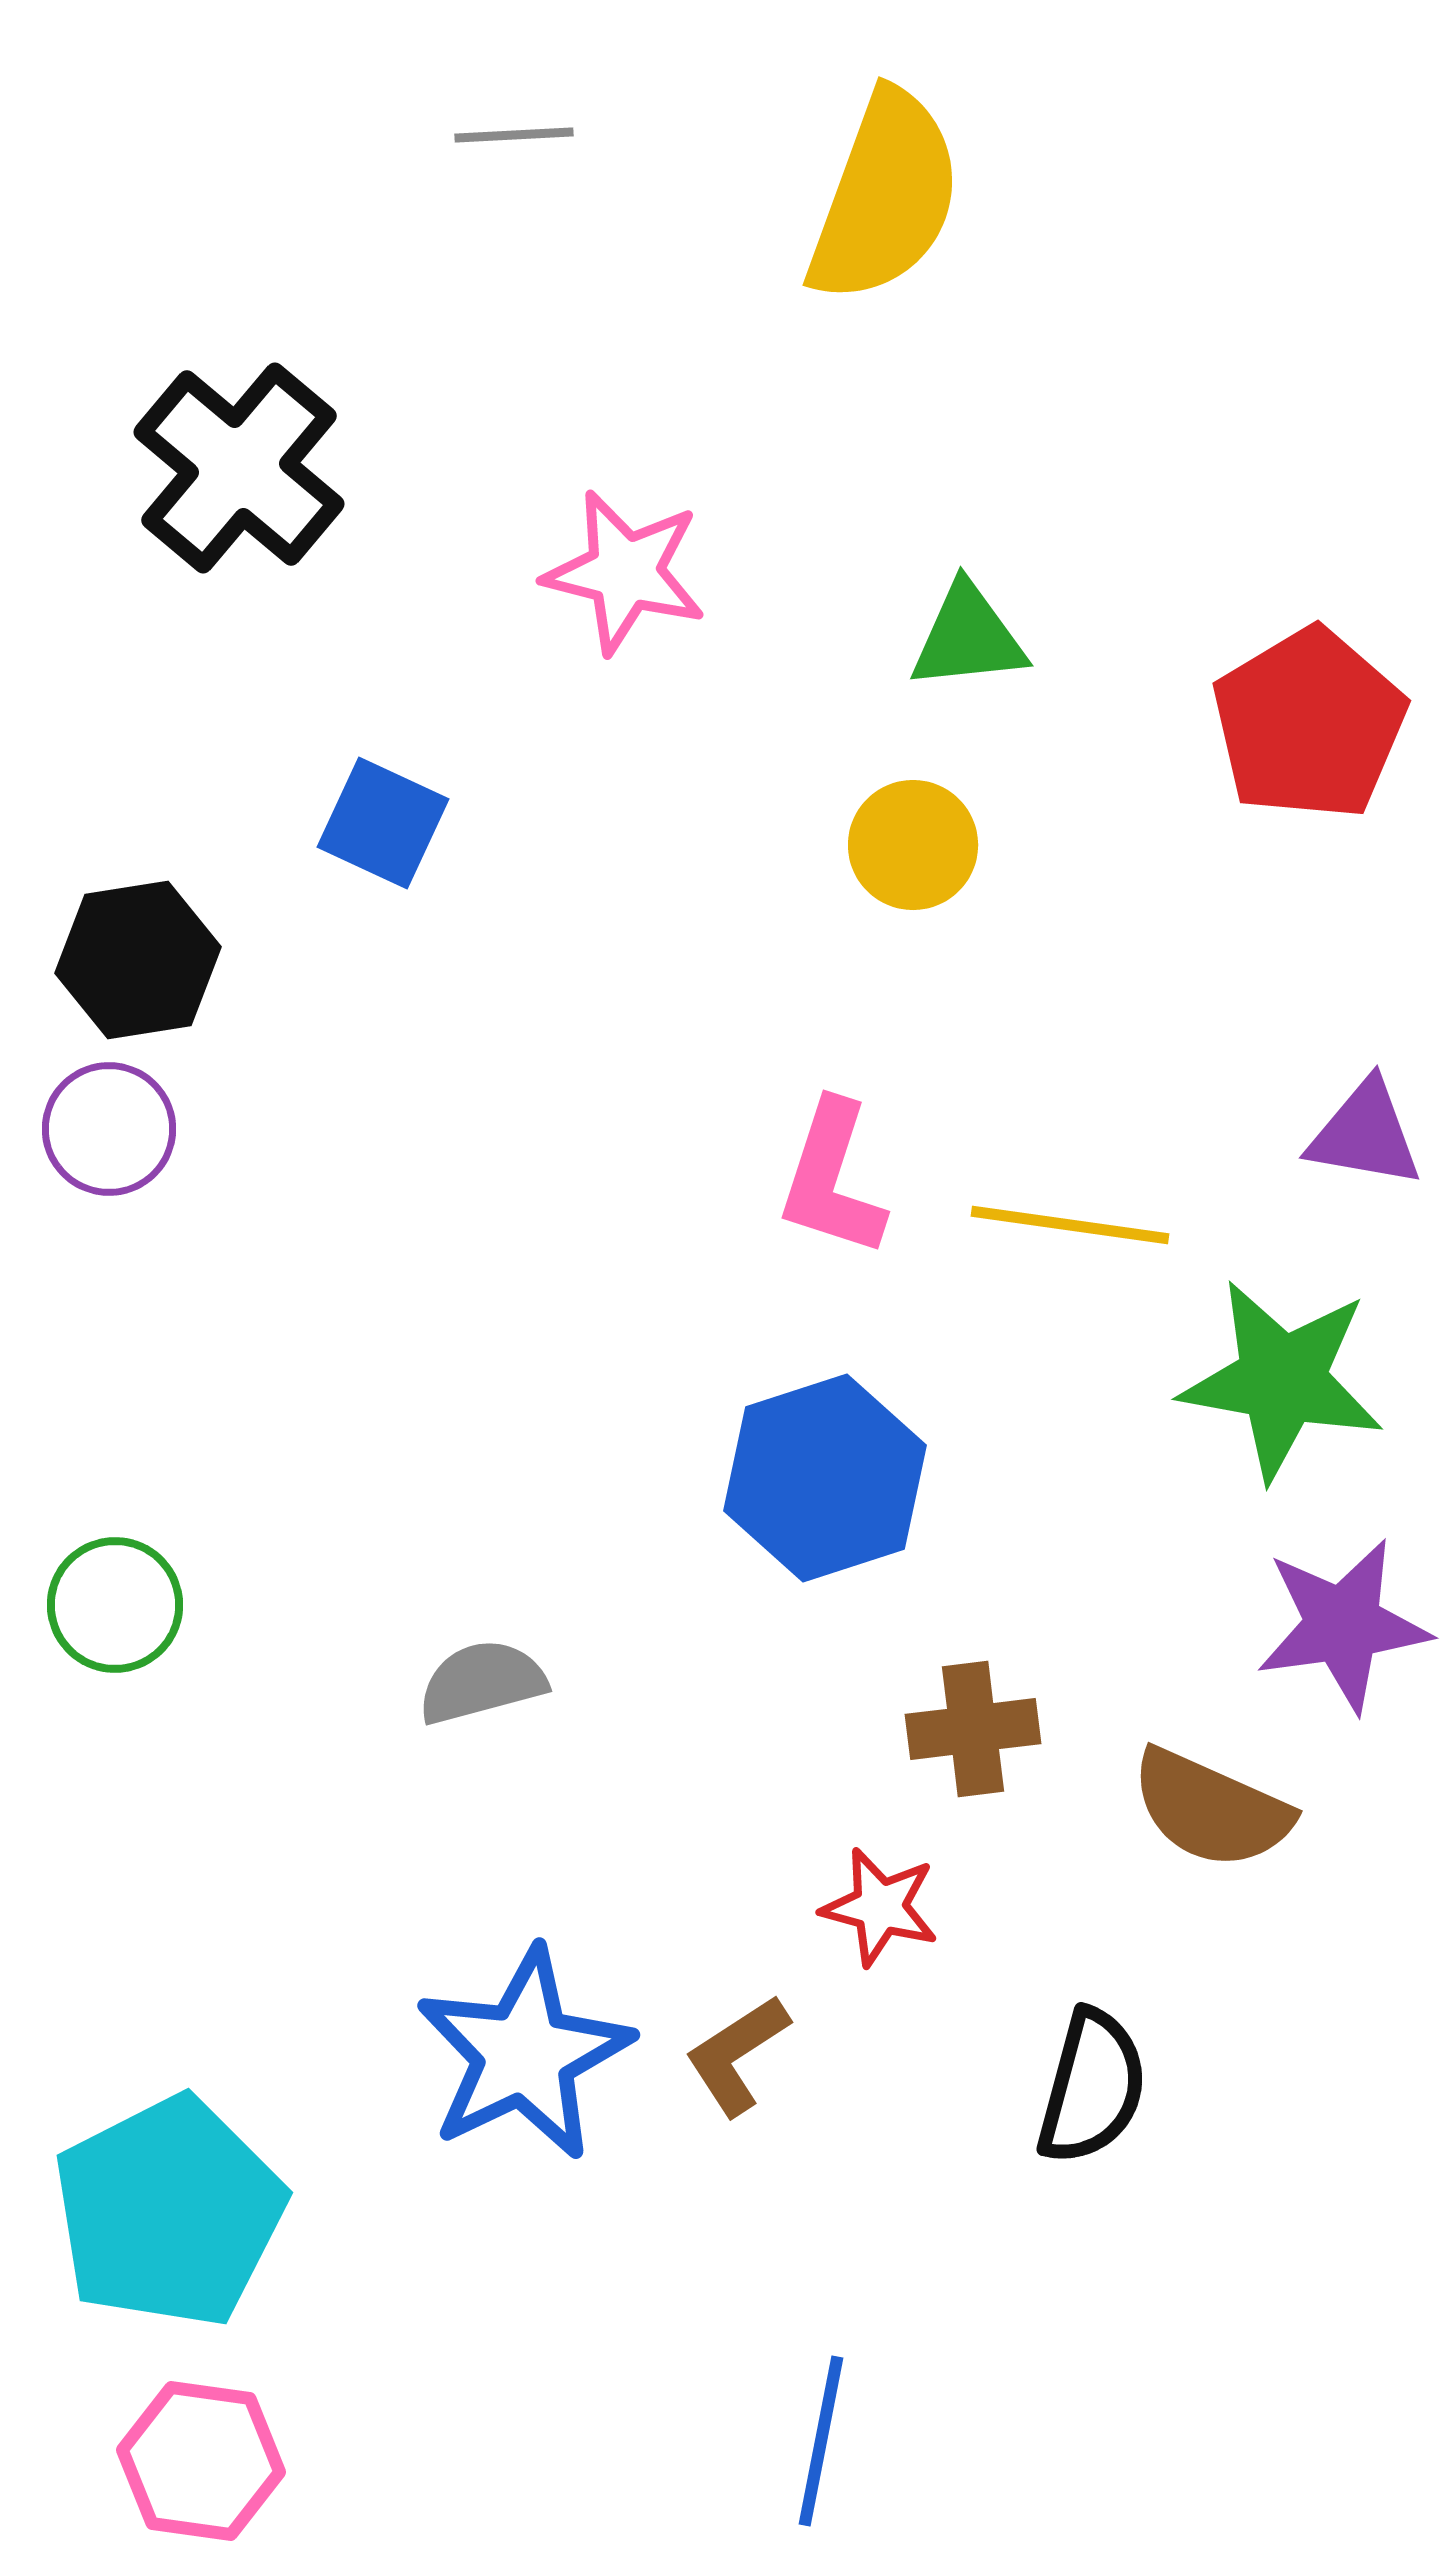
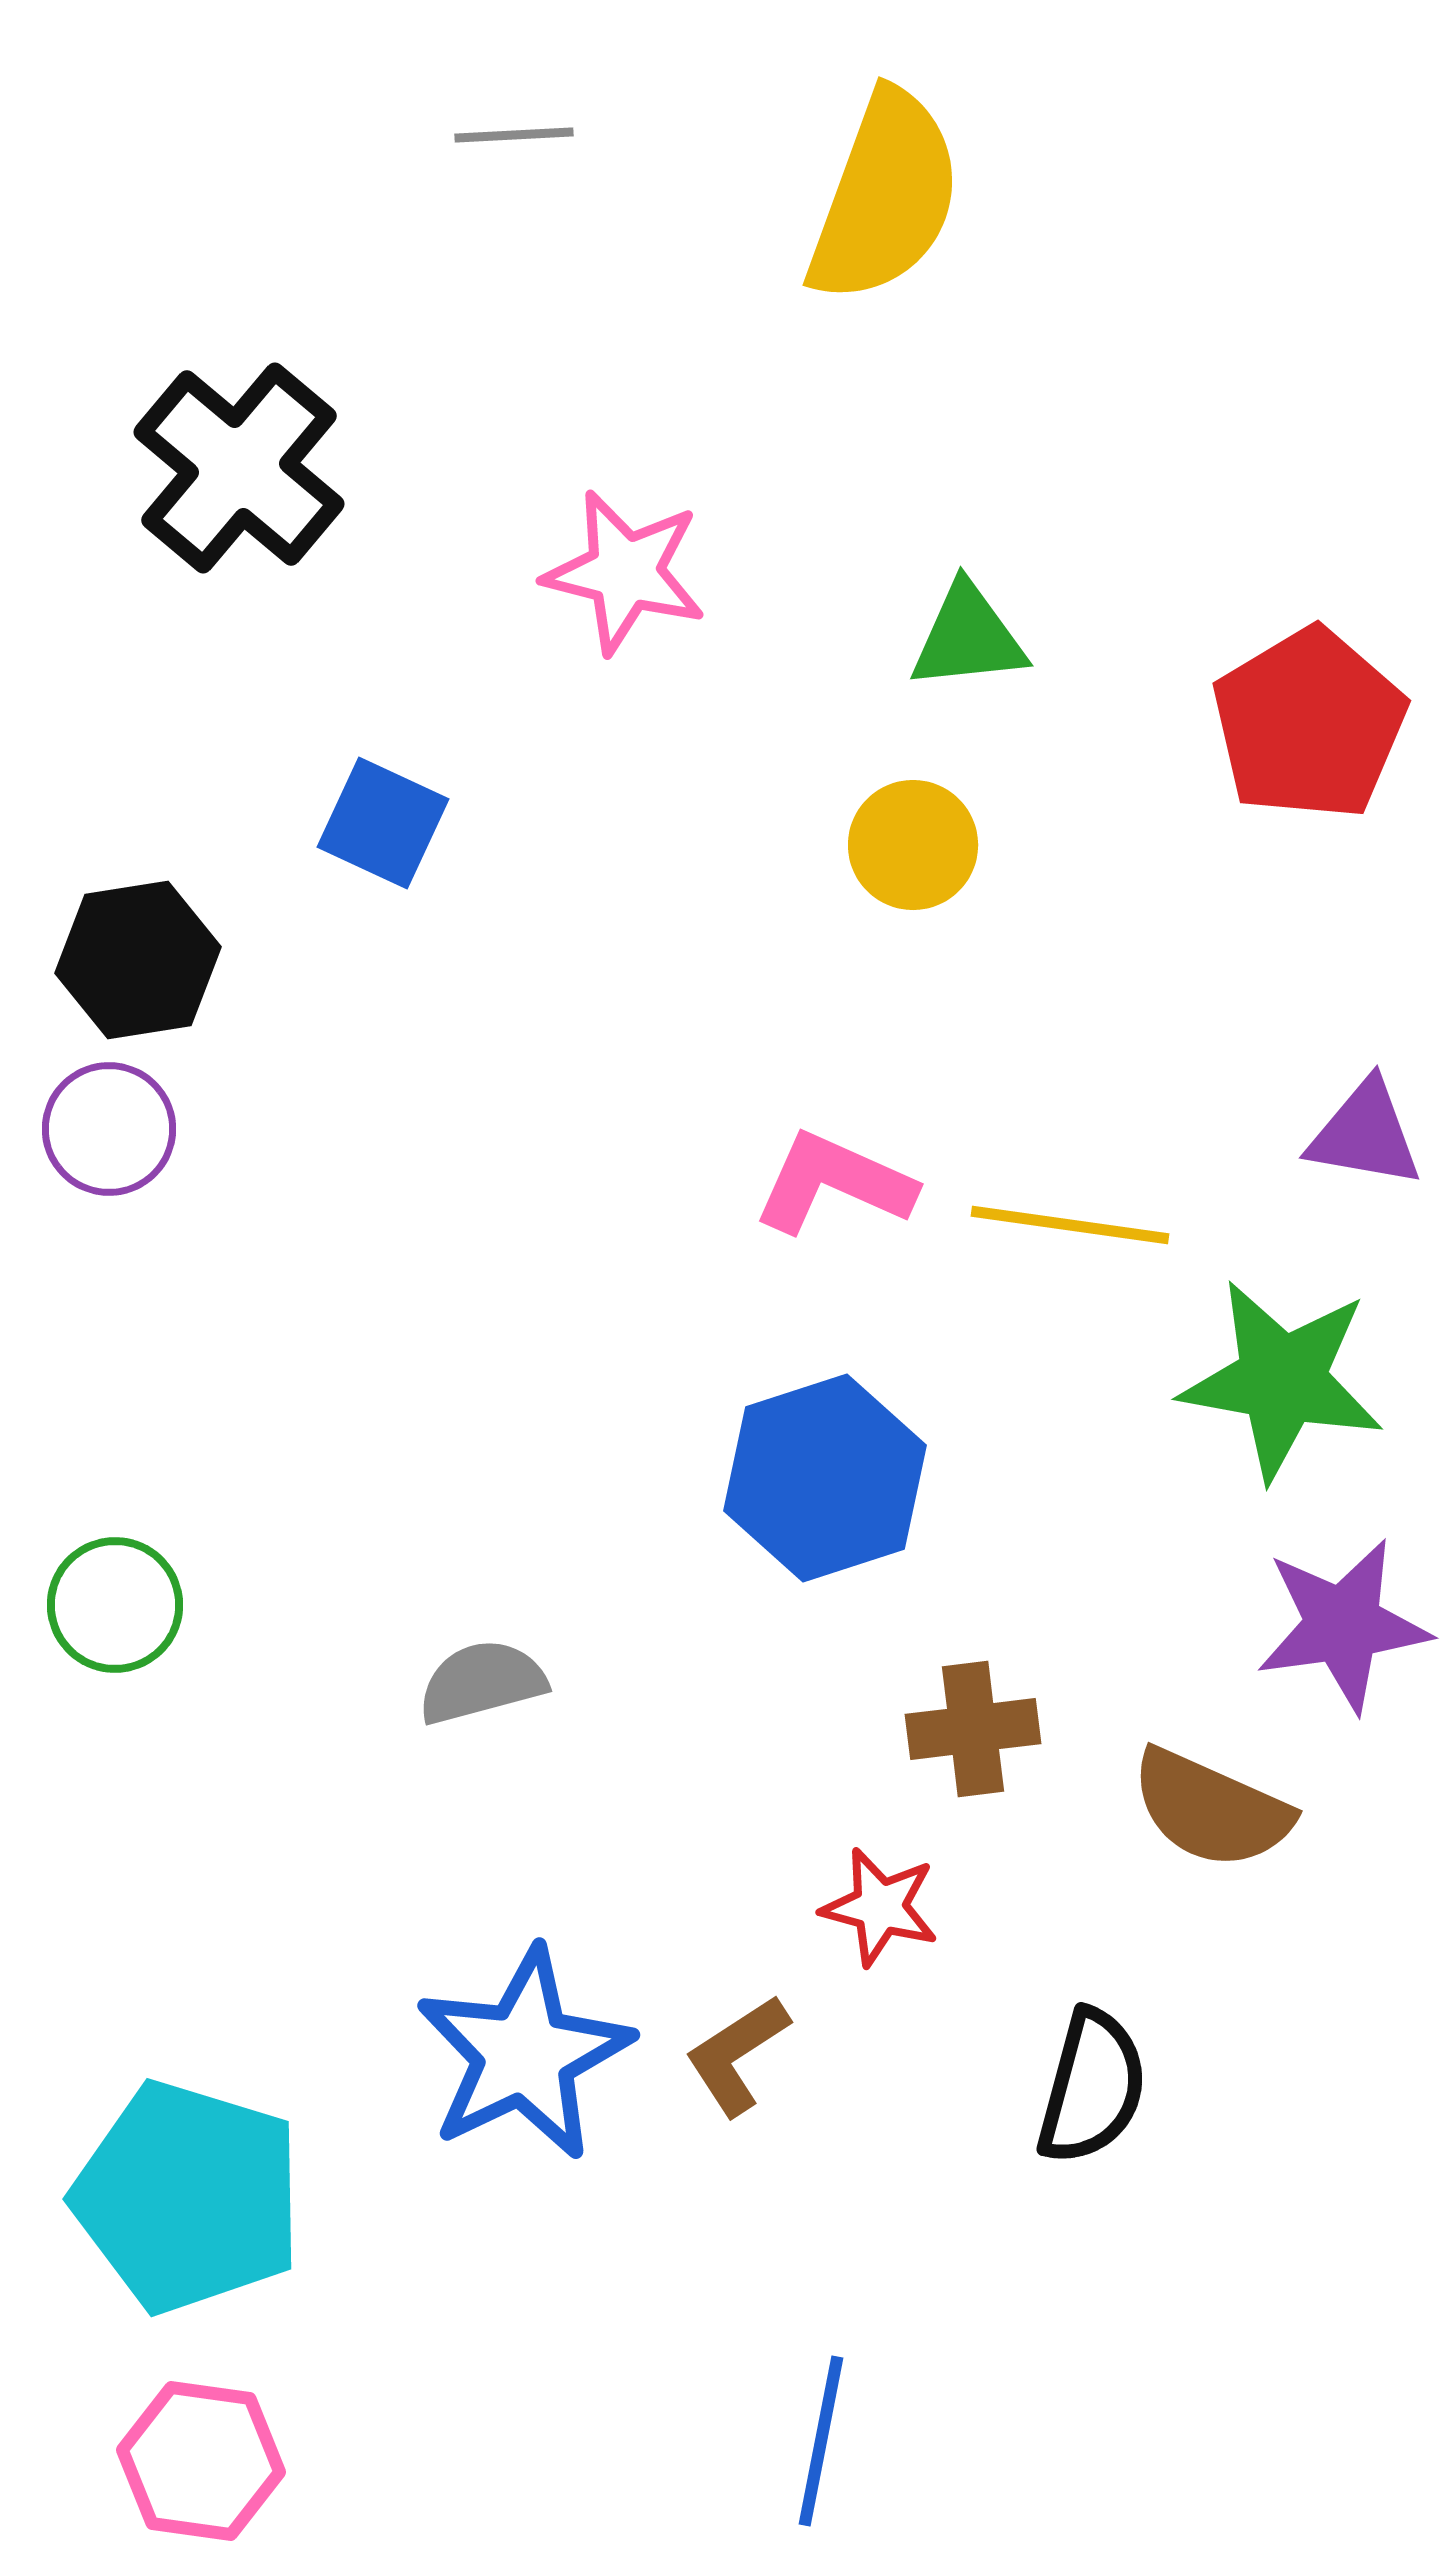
pink L-shape: moved 2 px right, 4 px down; rotated 96 degrees clockwise
cyan pentagon: moved 19 px right, 15 px up; rotated 28 degrees counterclockwise
